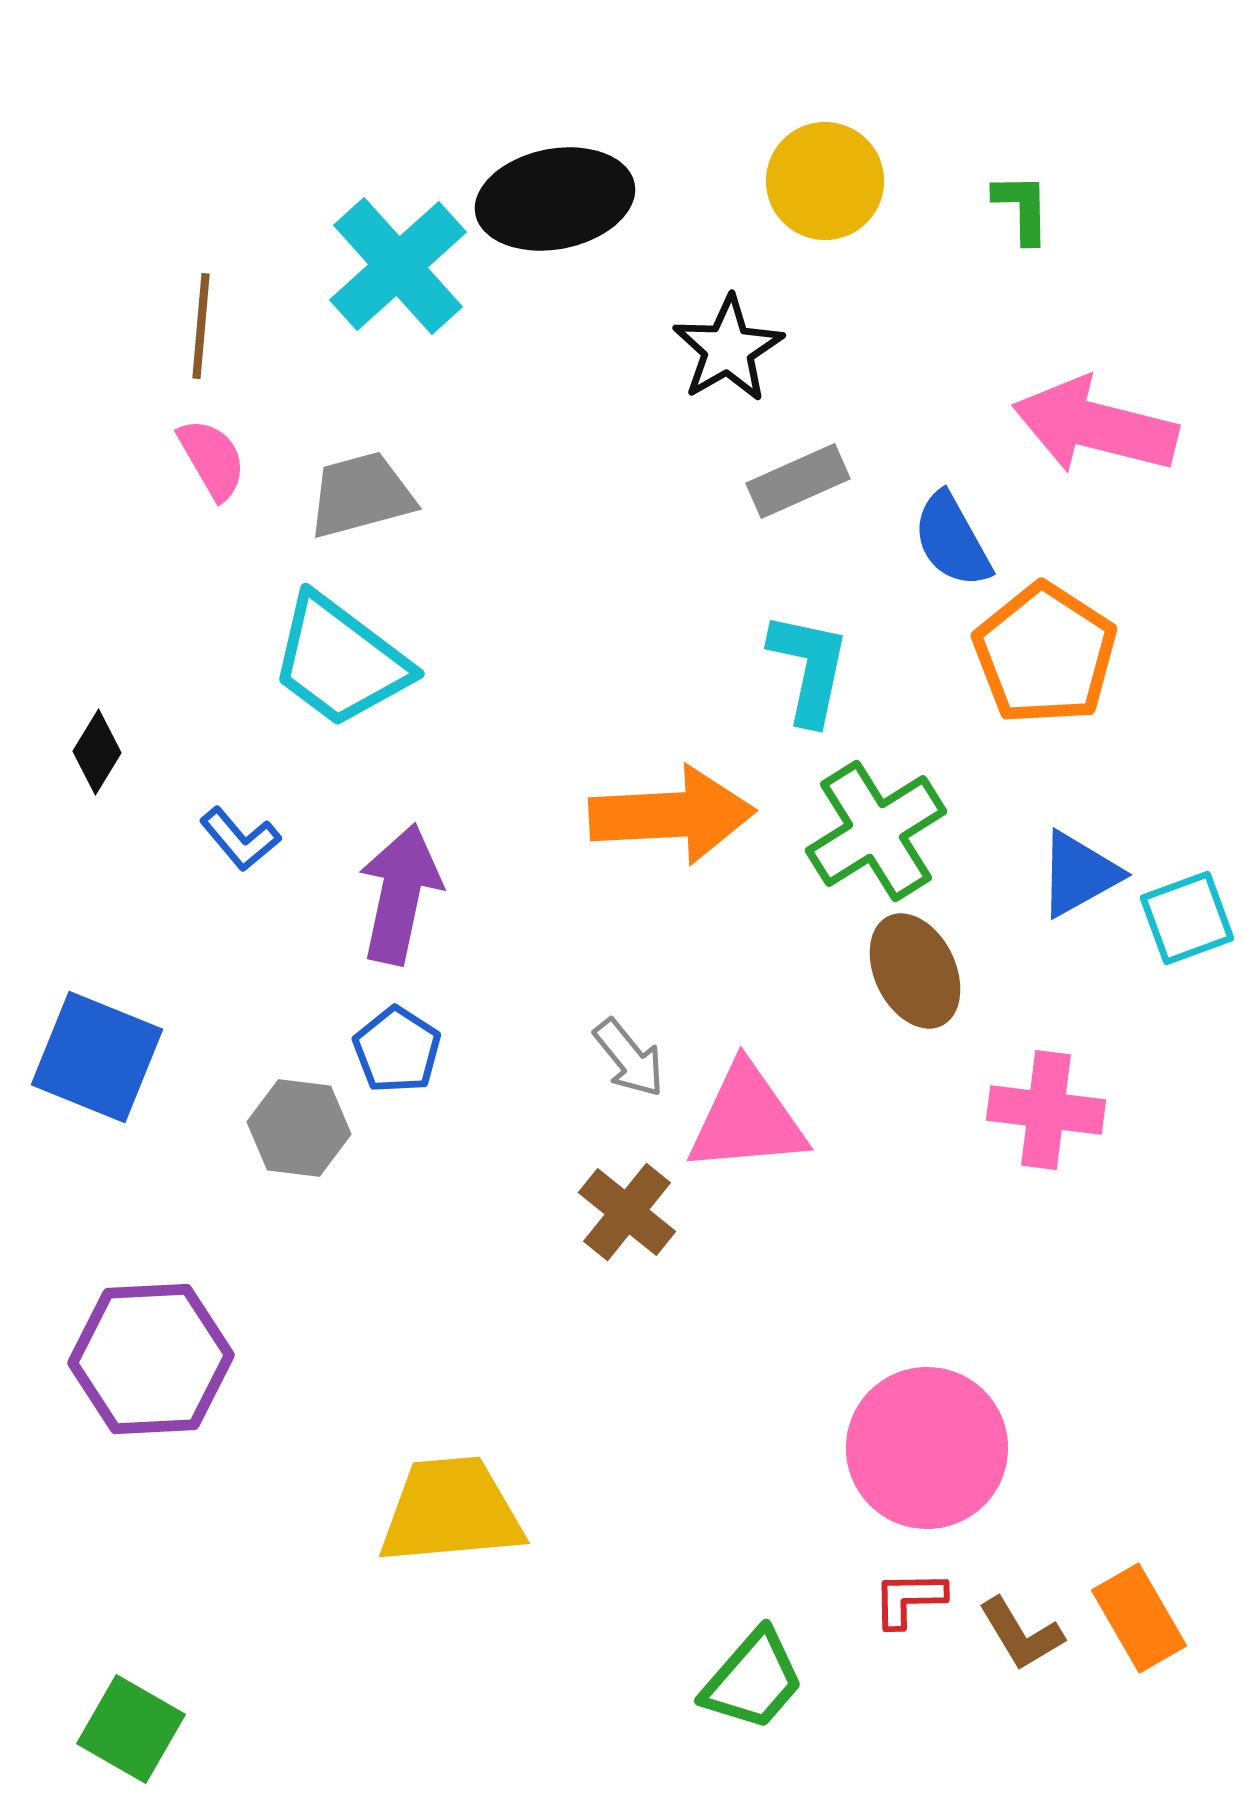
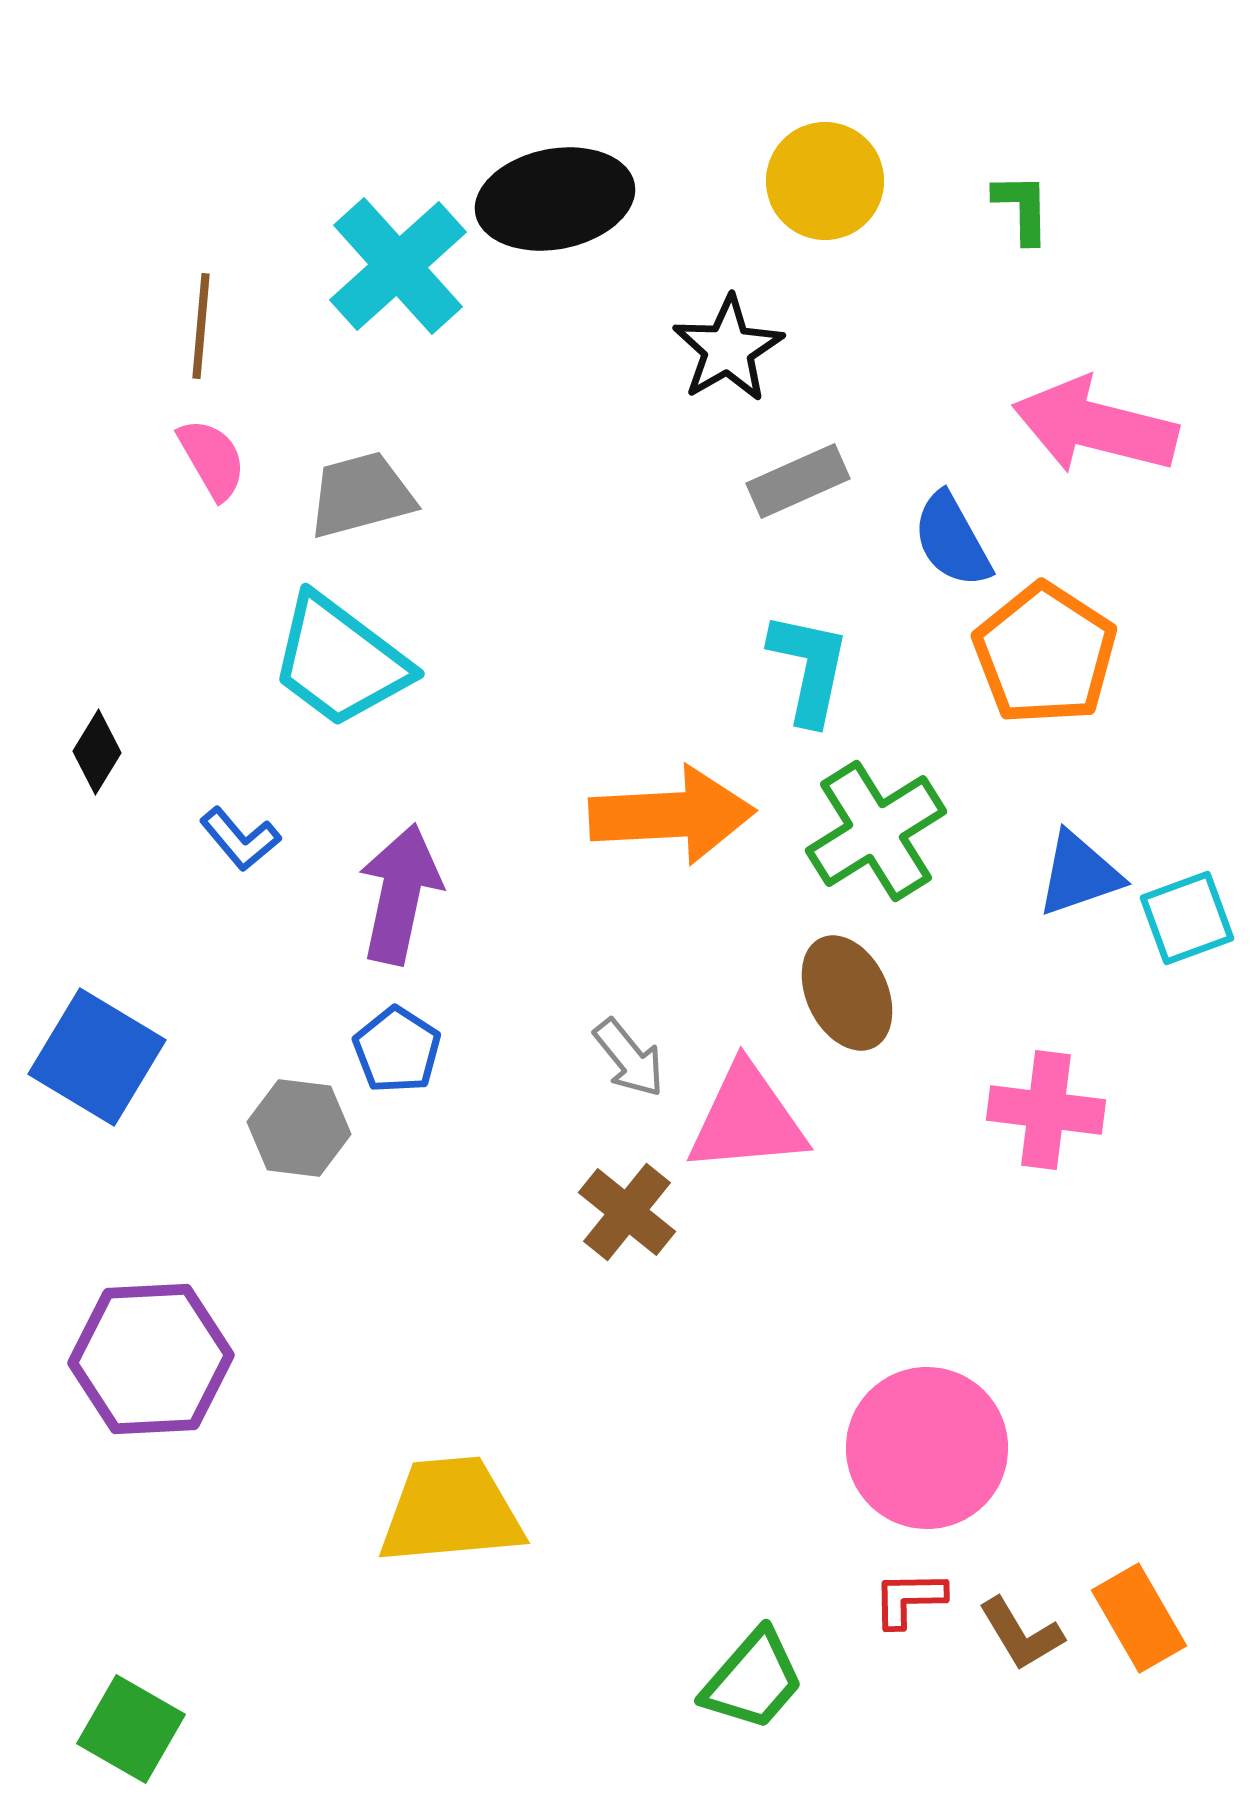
blue triangle: rotated 10 degrees clockwise
brown ellipse: moved 68 px left, 22 px down
blue square: rotated 9 degrees clockwise
